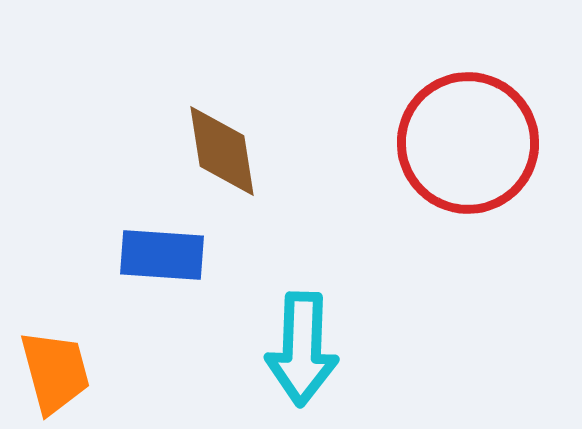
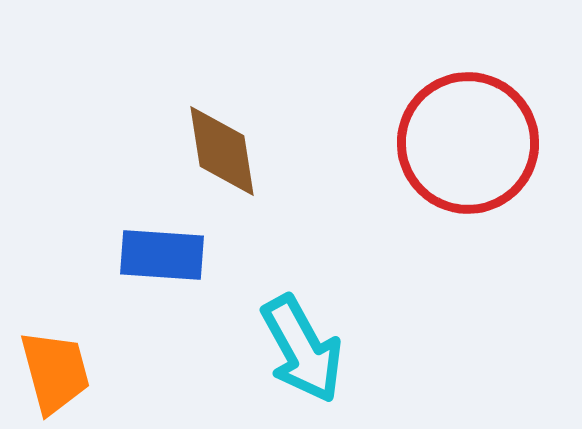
cyan arrow: rotated 31 degrees counterclockwise
